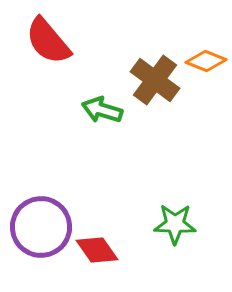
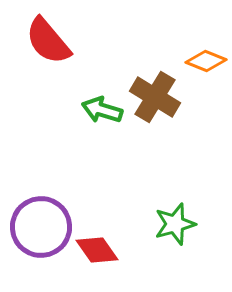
brown cross: moved 17 px down; rotated 6 degrees counterclockwise
green star: rotated 18 degrees counterclockwise
